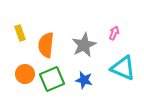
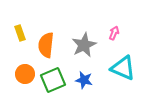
green square: moved 1 px right, 1 px down
